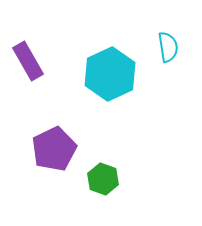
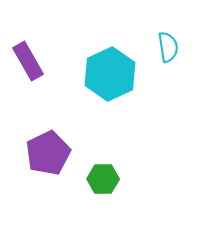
purple pentagon: moved 6 px left, 4 px down
green hexagon: rotated 20 degrees counterclockwise
